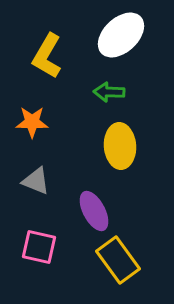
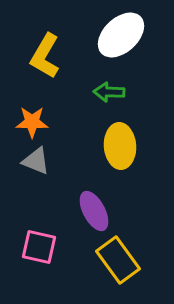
yellow L-shape: moved 2 px left
gray triangle: moved 20 px up
